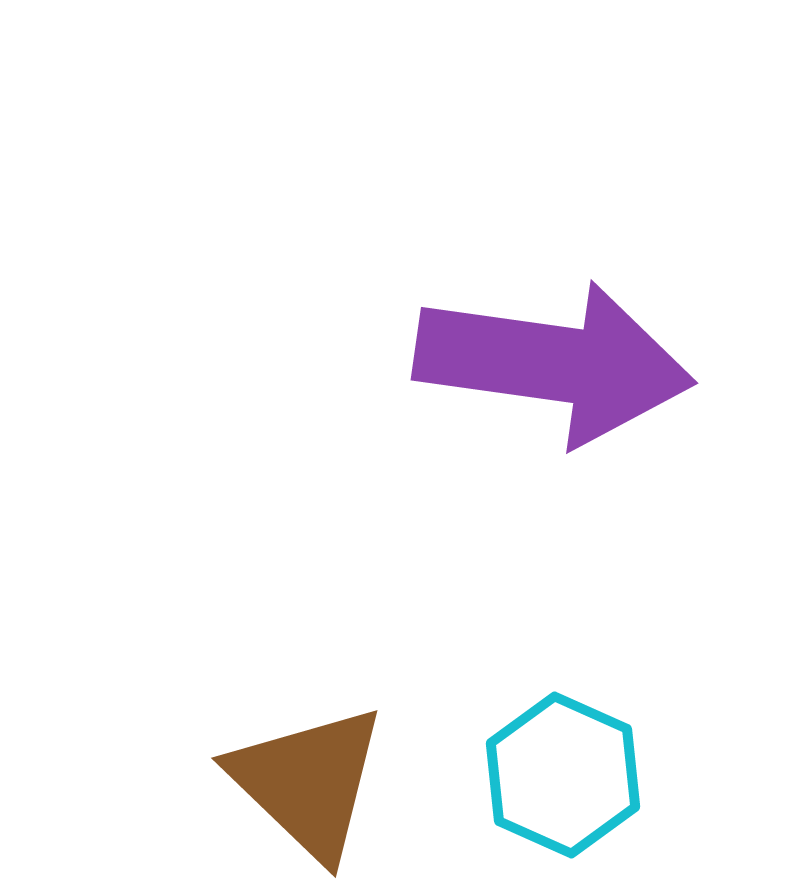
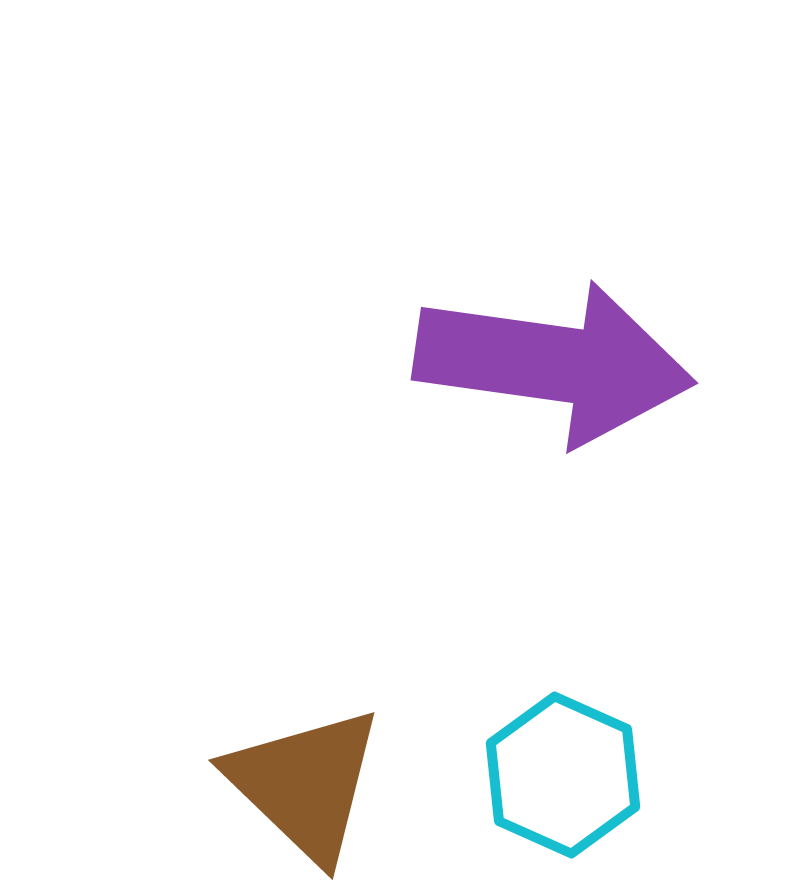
brown triangle: moved 3 px left, 2 px down
